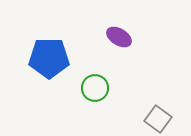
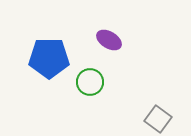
purple ellipse: moved 10 px left, 3 px down
green circle: moved 5 px left, 6 px up
